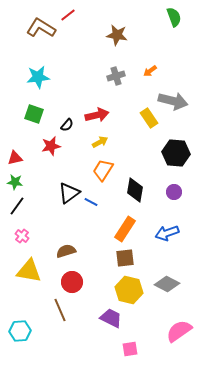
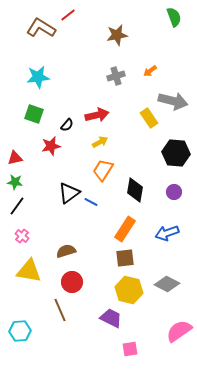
brown star: rotated 20 degrees counterclockwise
